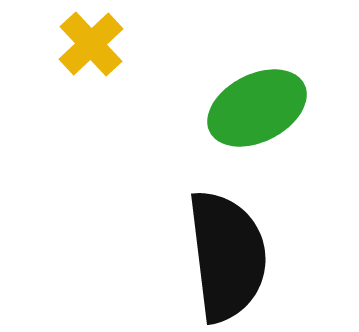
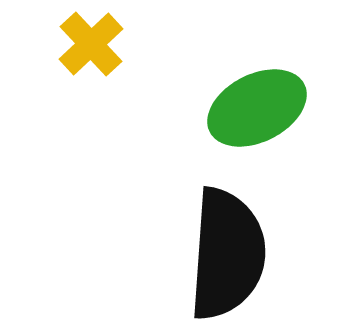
black semicircle: moved 2 px up; rotated 11 degrees clockwise
